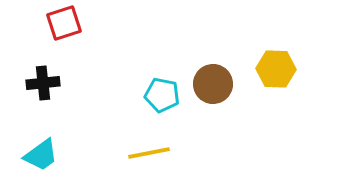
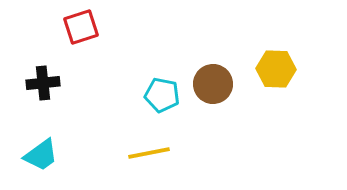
red square: moved 17 px right, 4 px down
